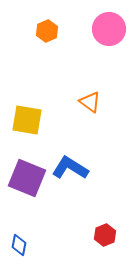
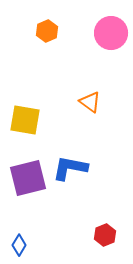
pink circle: moved 2 px right, 4 px down
yellow square: moved 2 px left
blue L-shape: rotated 21 degrees counterclockwise
purple square: moved 1 px right; rotated 36 degrees counterclockwise
blue diamond: rotated 20 degrees clockwise
